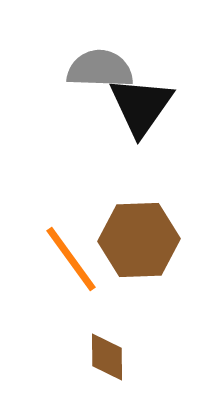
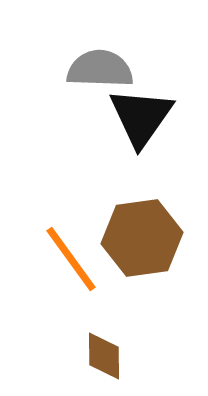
black triangle: moved 11 px down
brown hexagon: moved 3 px right, 2 px up; rotated 6 degrees counterclockwise
brown diamond: moved 3 px left, 1 px up
